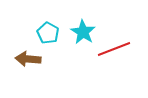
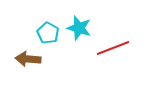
cyan star: moved 4 px left, 4 px up; rotated 15 degrees counterclockwise
red line: moved 1 px left, 1 px up
